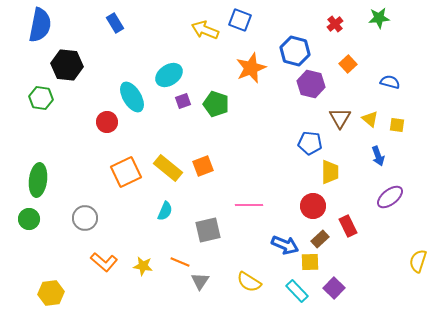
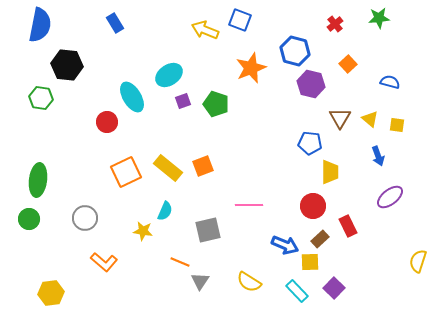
yellow star at (143, 266): moved 35 px up
